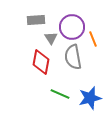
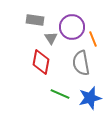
gray rectangle: moved 1 px left; rotated 12 degrees clockwise
gray semicircle: moved 8 px right, 6 px down
